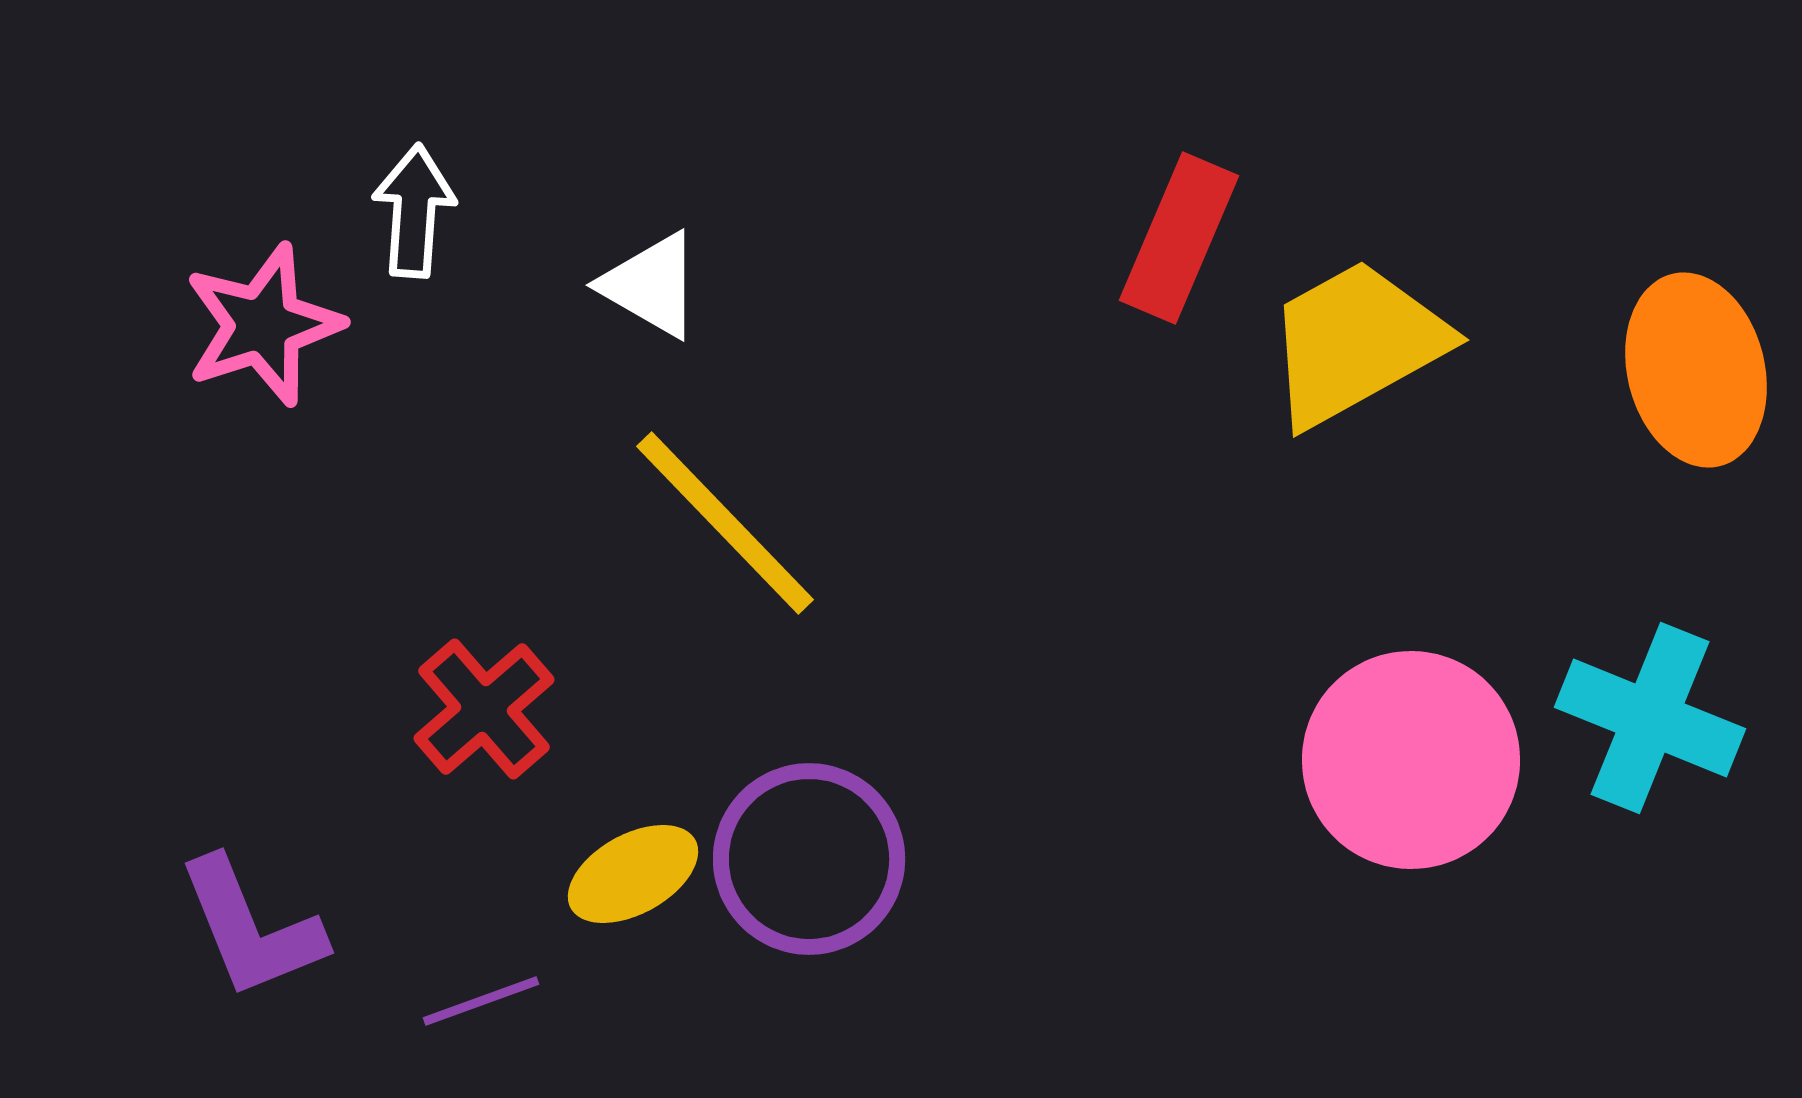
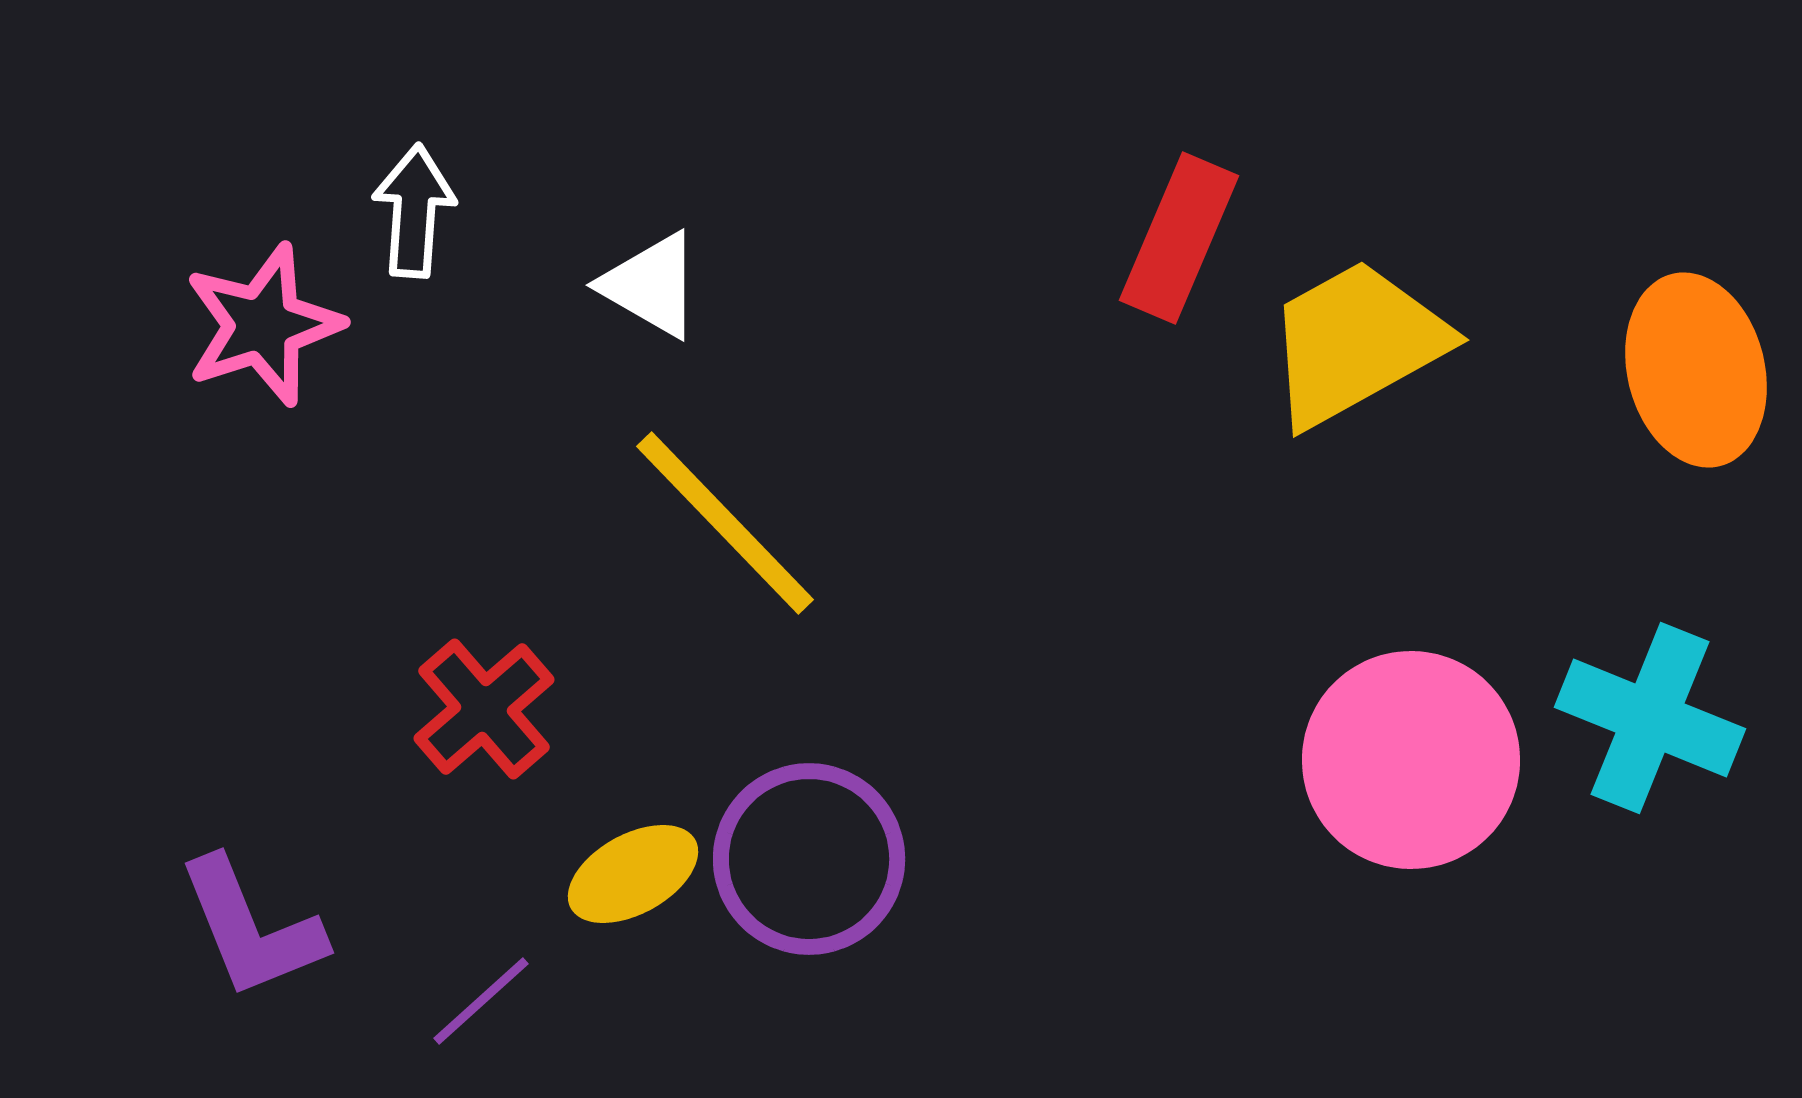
purple line: rotated 22 degrees counterclockwise
